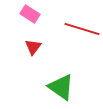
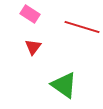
red line: moved 2 px up
green triangle: moved 3 px right, 2 px up
